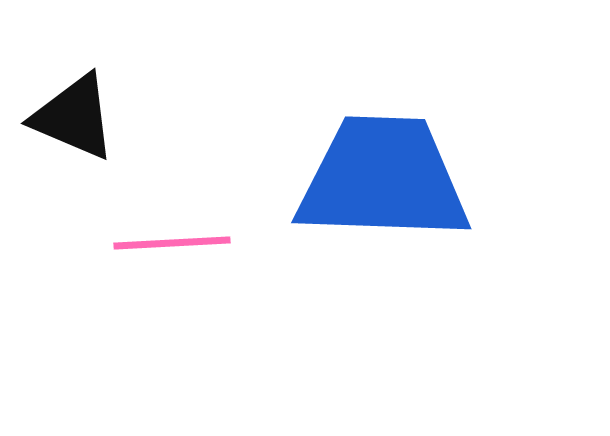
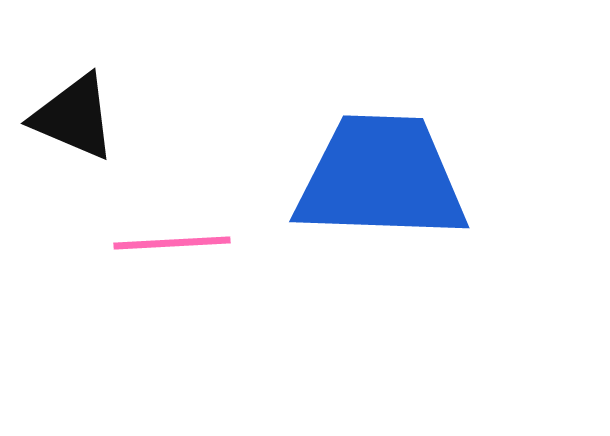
blue trapezoid: moved 2 px left, 1 px up
